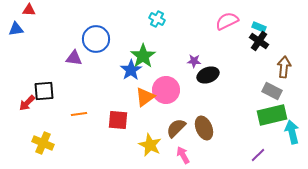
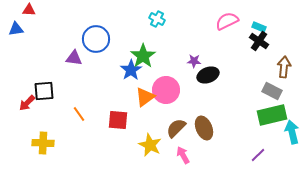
orange line: rotated 63 degrees clockwise
yellow cross: rotated 20 degrees counterclockwise
